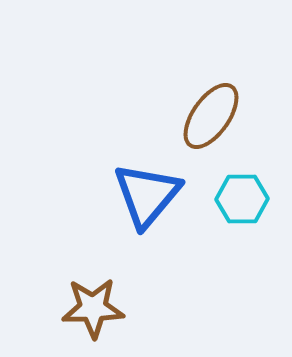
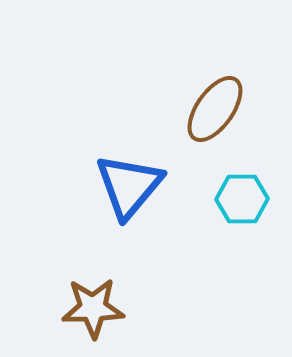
brown ellipse: moved 4 px right, 7 px up
blue triangle: moved 18 px left, 9 px up
